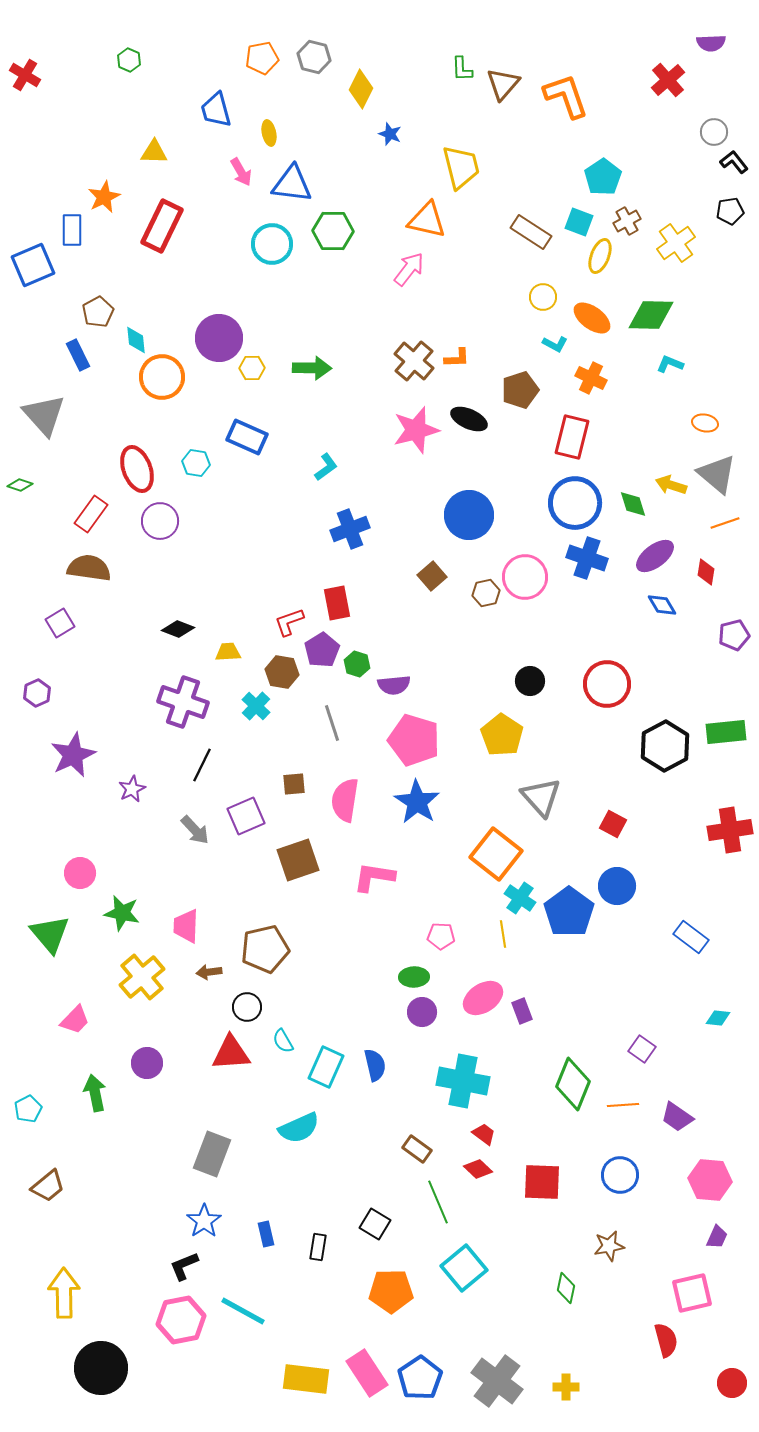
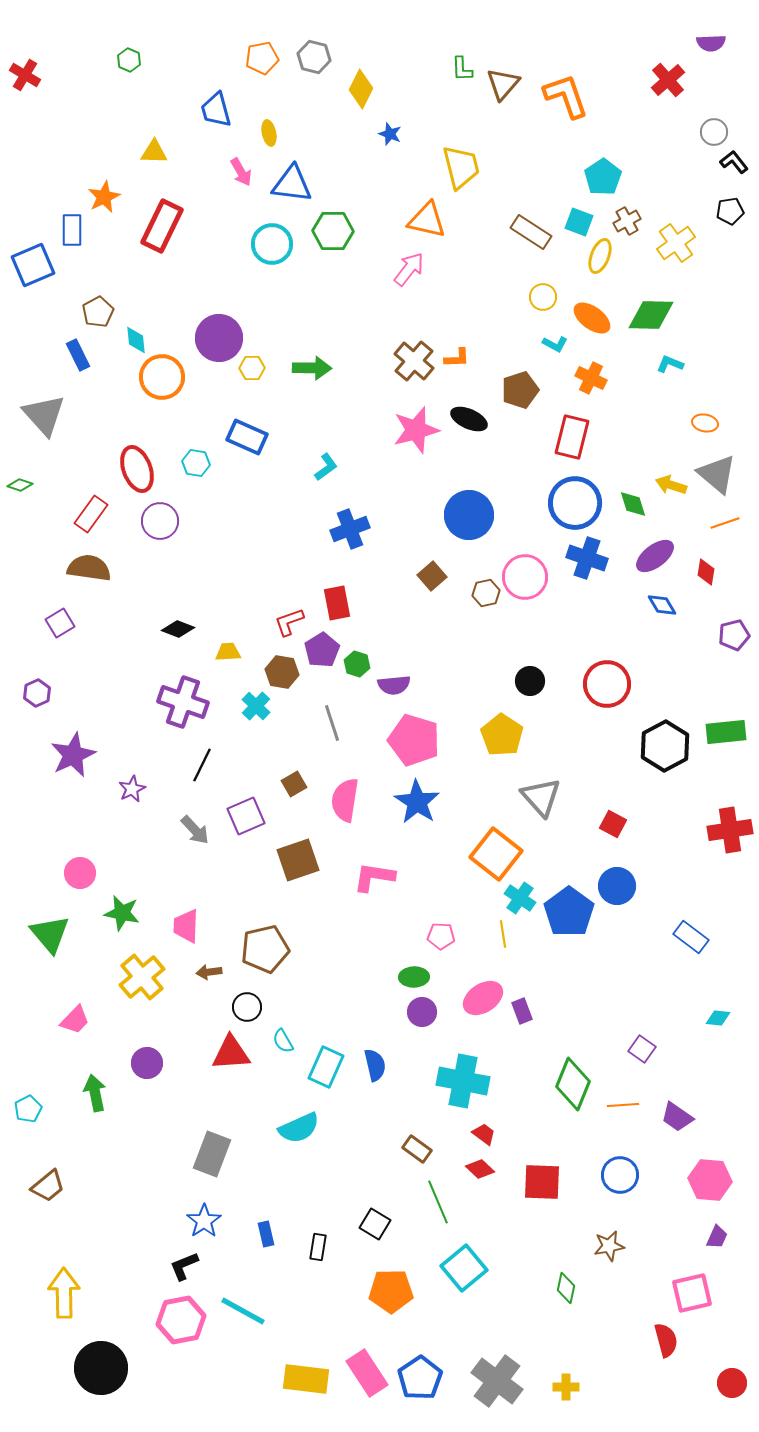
brown square at (294, 784): rotated 25 degrees counterclockwise
red diamond at (478, 1169): moved 2 px right
